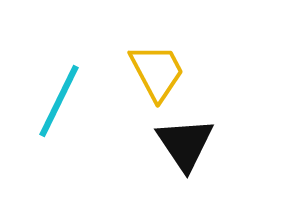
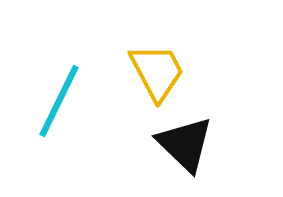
black triangle: rotated 12 degrees counterclockwise
